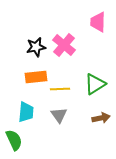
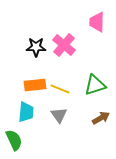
pink trapezoid: moved 1 px left
black star: rotated 12 degrees clockwise
orange rectangle: moved 1 px left, 8 px down
green triangle: moved 1 px down; rotated 15 degrees clockwise
yellow line: rotated 24 degrees clockwise
brown arrow: rotated 18 degrees counterclockwise
